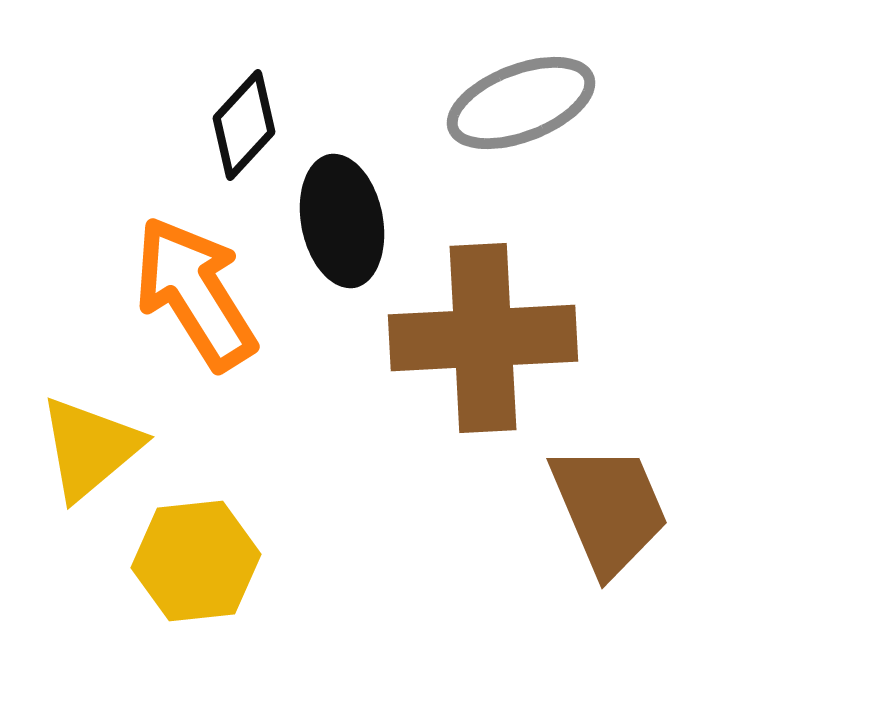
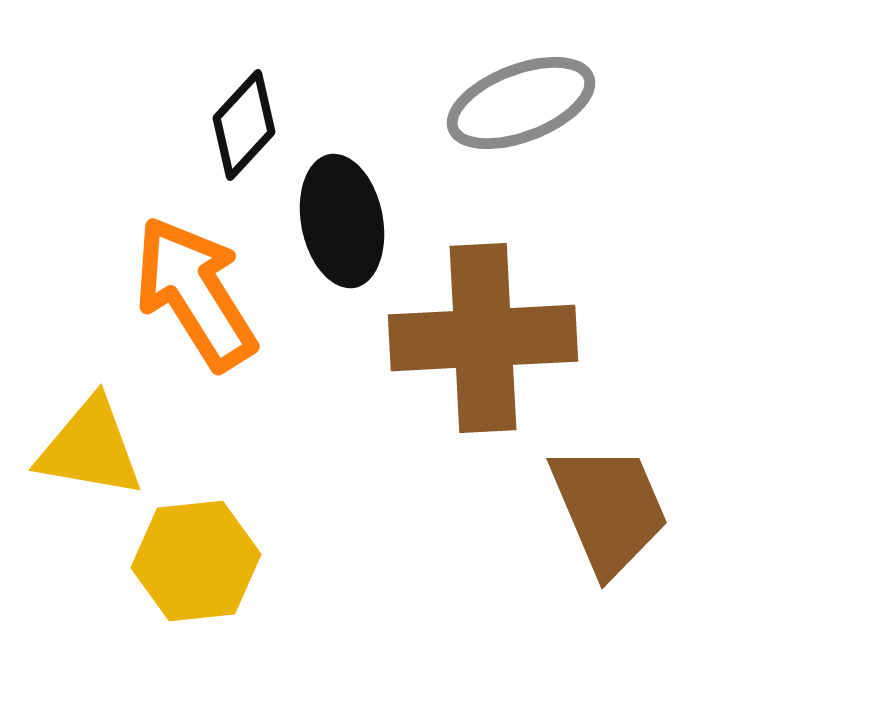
yellow triangle: rotated 50 degrees clockwise
